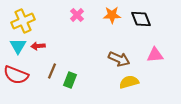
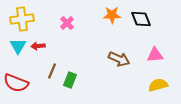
pink cross: moved 10 px left, 8 px down
yellow cross: moved 1 px left, 2 px up; rotated 15 degrees clockwise
red semicircle: moved 8 px down
yellow semicircle: moved 29 px right, 3 px down
